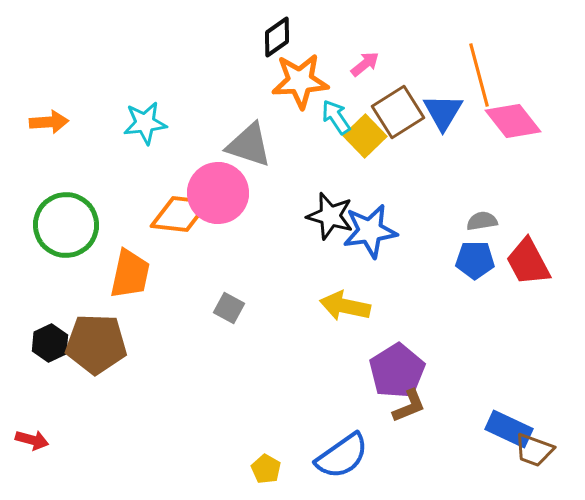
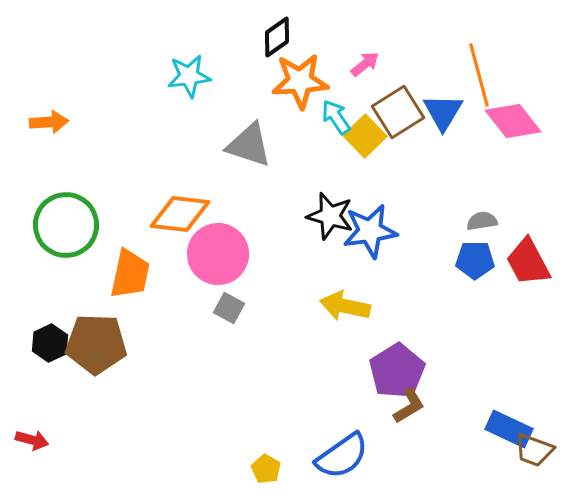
cyan star: moved 44 px right, 47 px up
pink circle: moved 61 px down
brown L-shape: rotated 9 degrees counterclockwise
